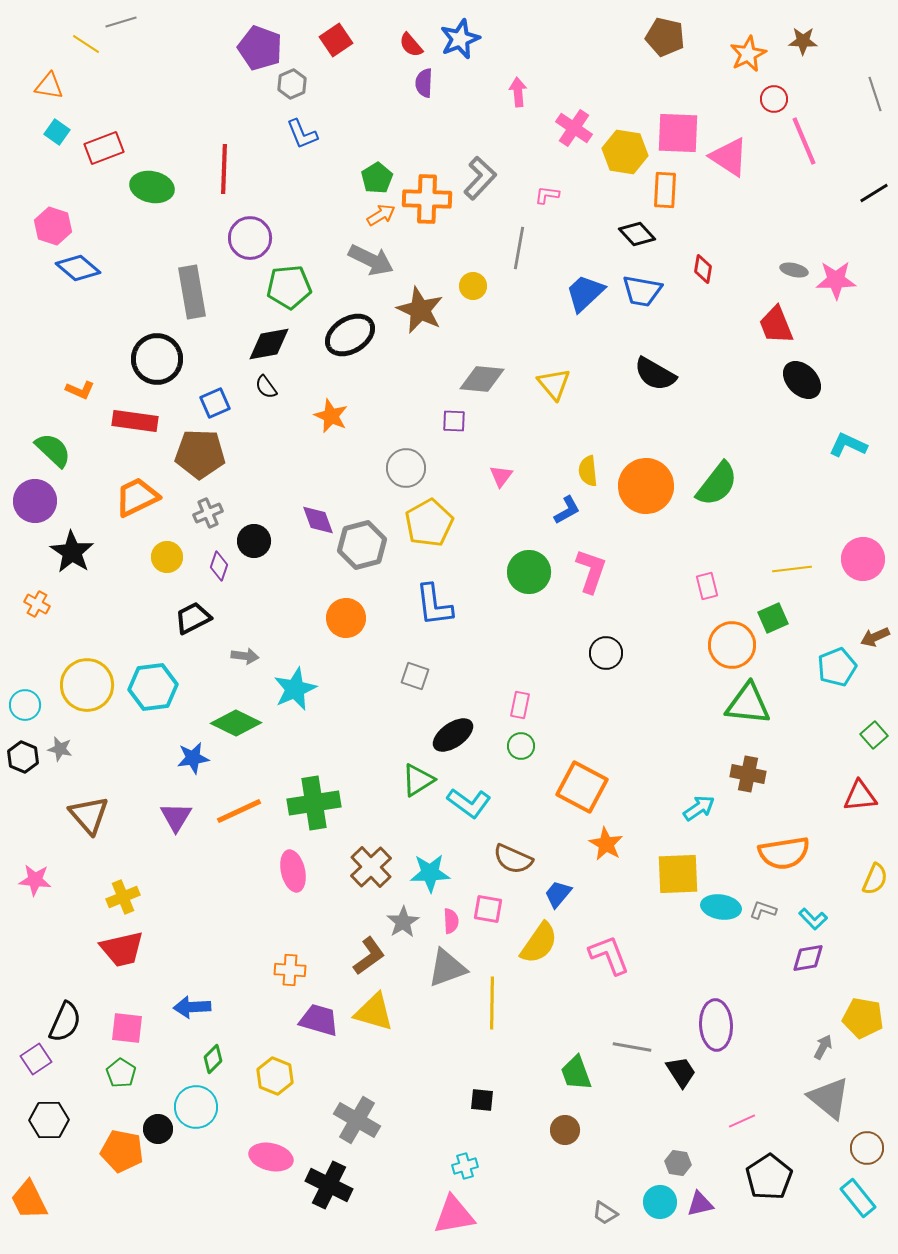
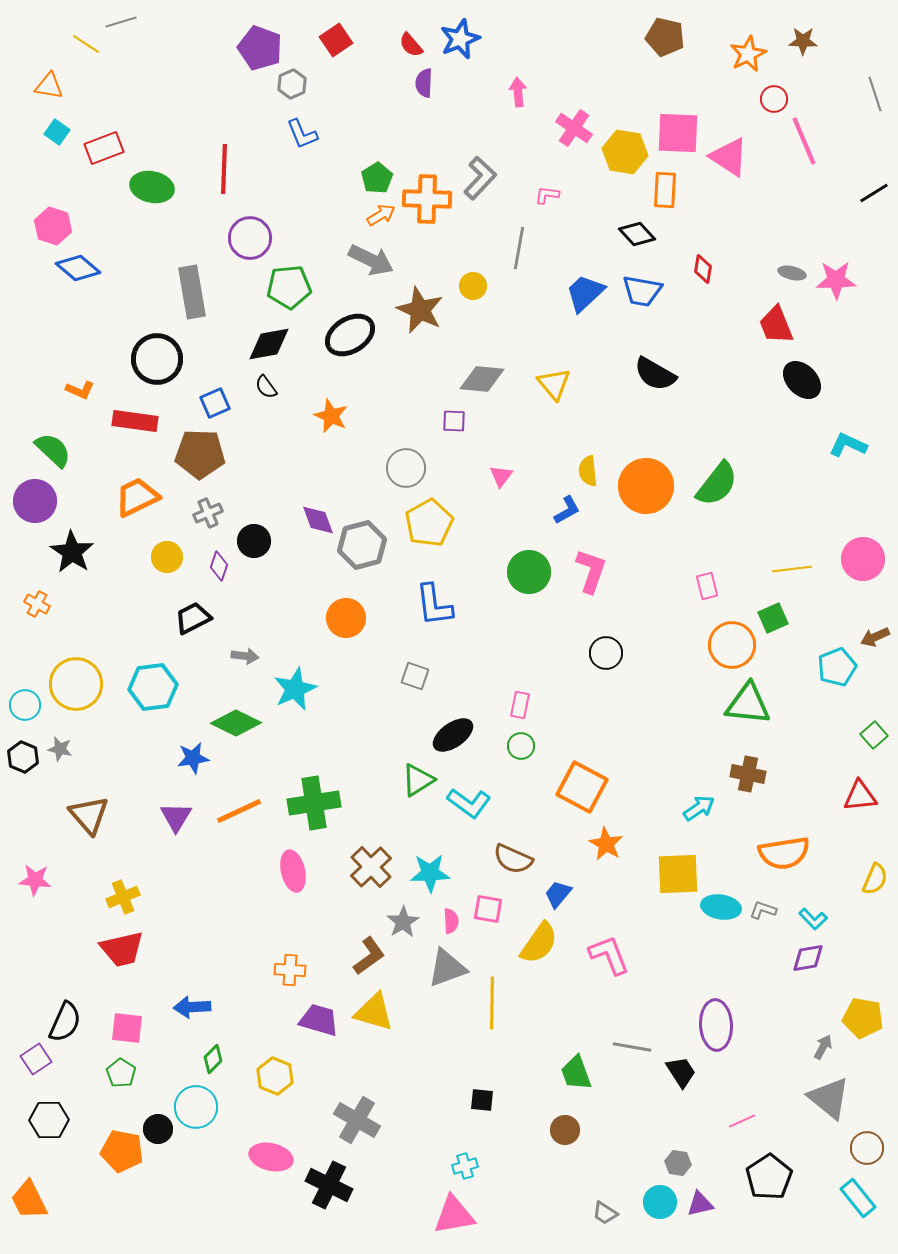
gray ellipse at (794, 270): moved 2 px left, 3 px down
yellow circle at (87, 685): moved 11 px left, 1 px up
